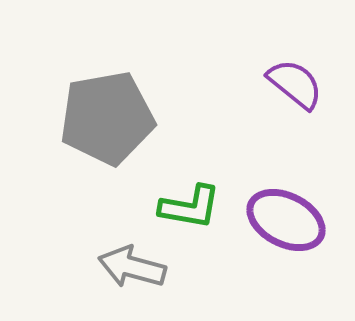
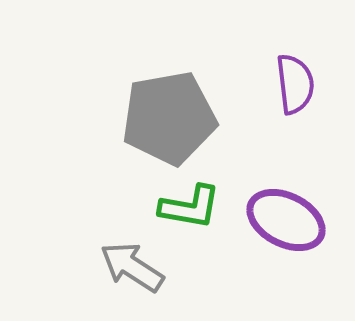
purple semicircle: rotated 44 degrees clockwise
gray pentagon: moved 62 px right
gray arrow: rotated 18 degrees clockwise
